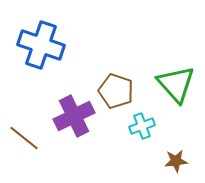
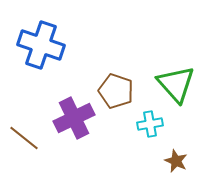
purple cross: moved 2 px down
cyan cross: moved 8 px right, 2 px up; rotated 10 degrees clockwise
brown star: rotated 30 degrees clockwise
